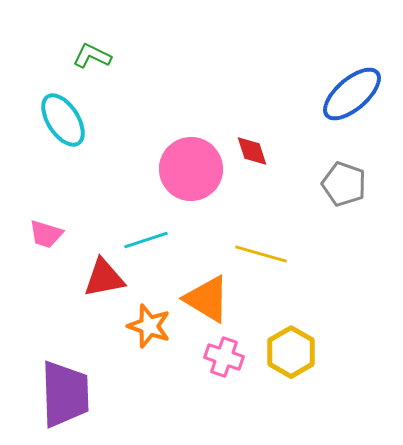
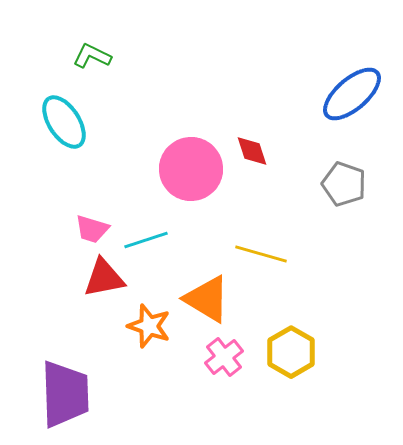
cyan ellipse: moved 1 px right, 2 px down
pink trapezoid: moved 46 px right, 5 px up
pink cross: rotated 33 degrees clockwise
